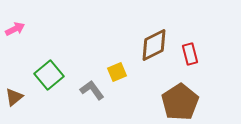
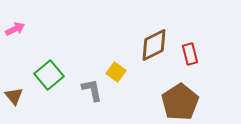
yellow square: moved 1 px left; rotated 30 degrees counterclockwise
gray L-shape: rotated 25 degrees clockwise
brown triangle: moved 1 px up; rotated 30 degrees counterclockwise
